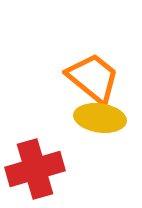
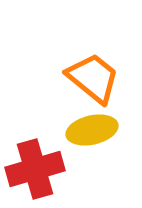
yellow ellipse: moved 8 px left, 12 px down; rotated 21 degrees counterclockwise
